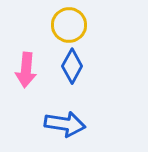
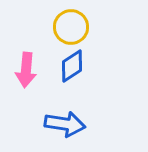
yellow circle: moved 2 px right, 2 px down
blue diamond: rotated 28 degrees clockwise
